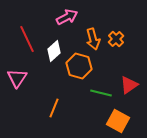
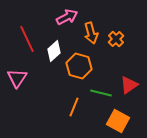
orange arrow: moved 2 px left, 6 px up
orange line: moved 20 px right, 1 px up
